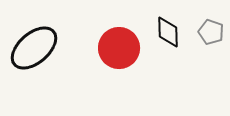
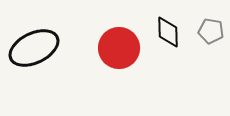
gray pentagon: moved 1 px up; rotated 10 degrees counterclockwise
black ellipse: rotated 15 degrees clockwise
